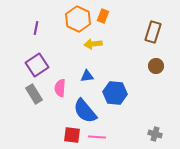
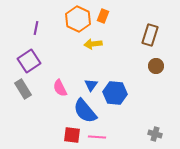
brown rectangle: moved 3 px left, 3 px down
purple square: moved 8 px left, 4 px up
blue triangle: moved 4 px right, 9 px down; rotated 48 degrees counterclockwise
pink semicircle: rotated 30 degrees counterclockwise
gray rectangle: moved 11 px left, 5 px up
